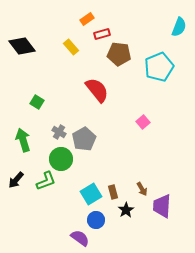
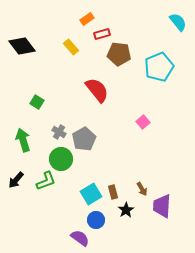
cyan semicircle: moved 1 px left, 5 px up; rotated 60 degrees counterclockwise
